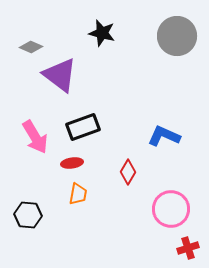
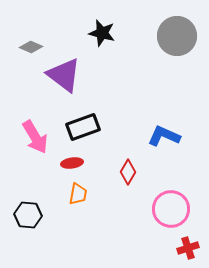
purple triangle: moved 4 px right
